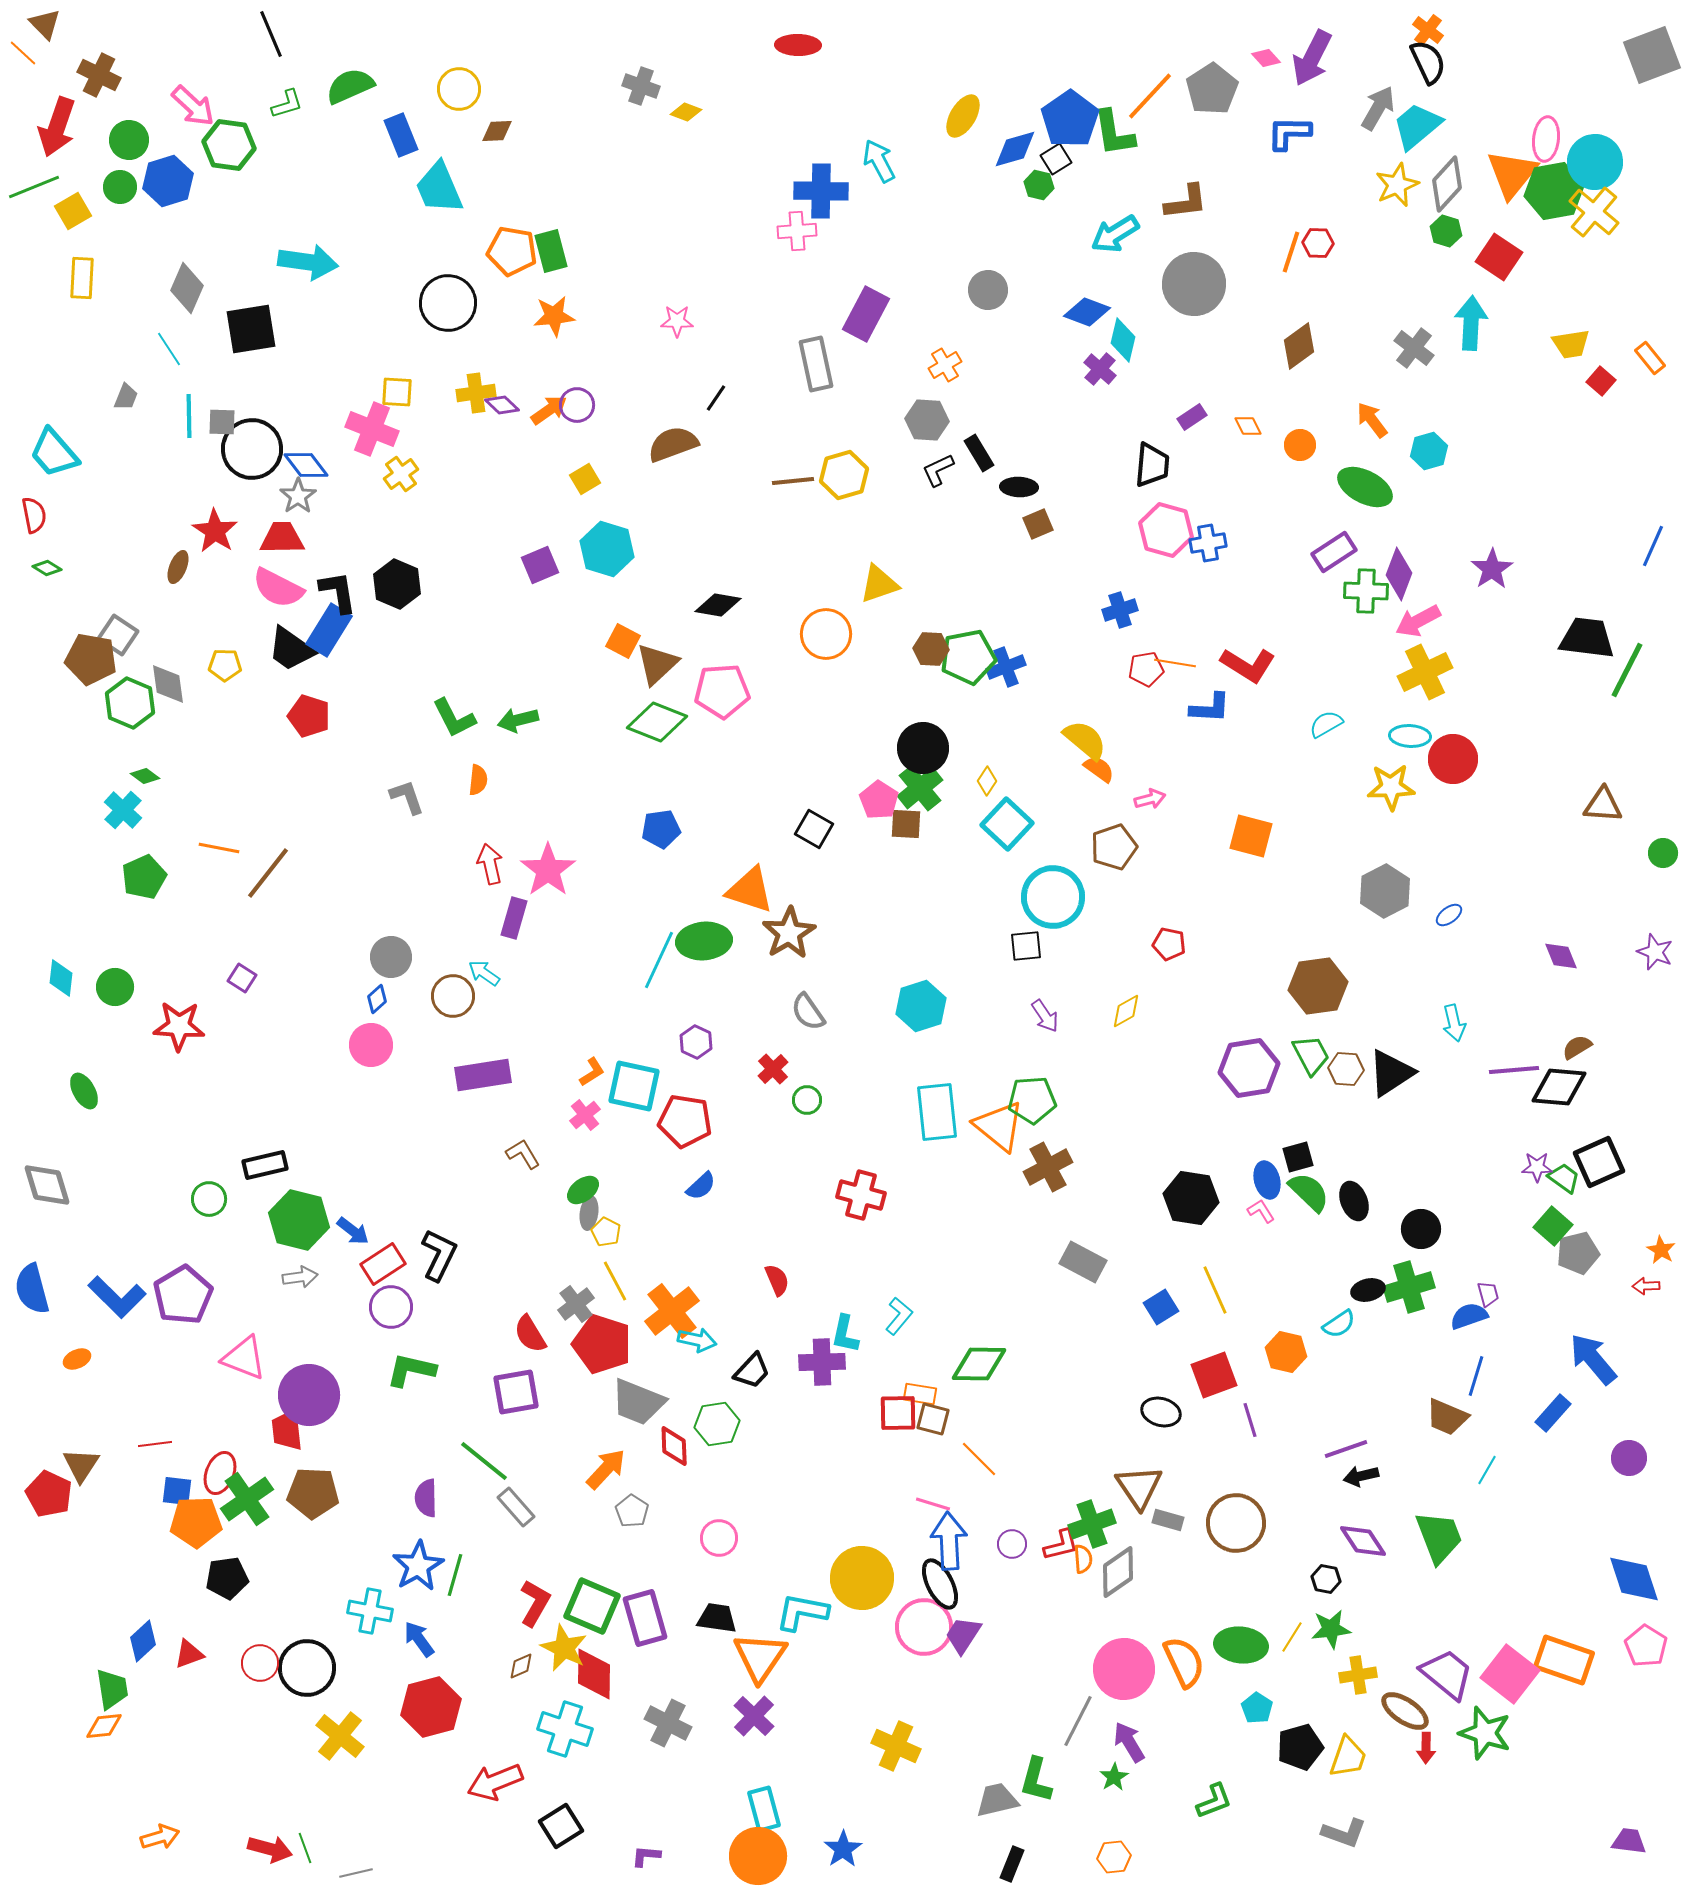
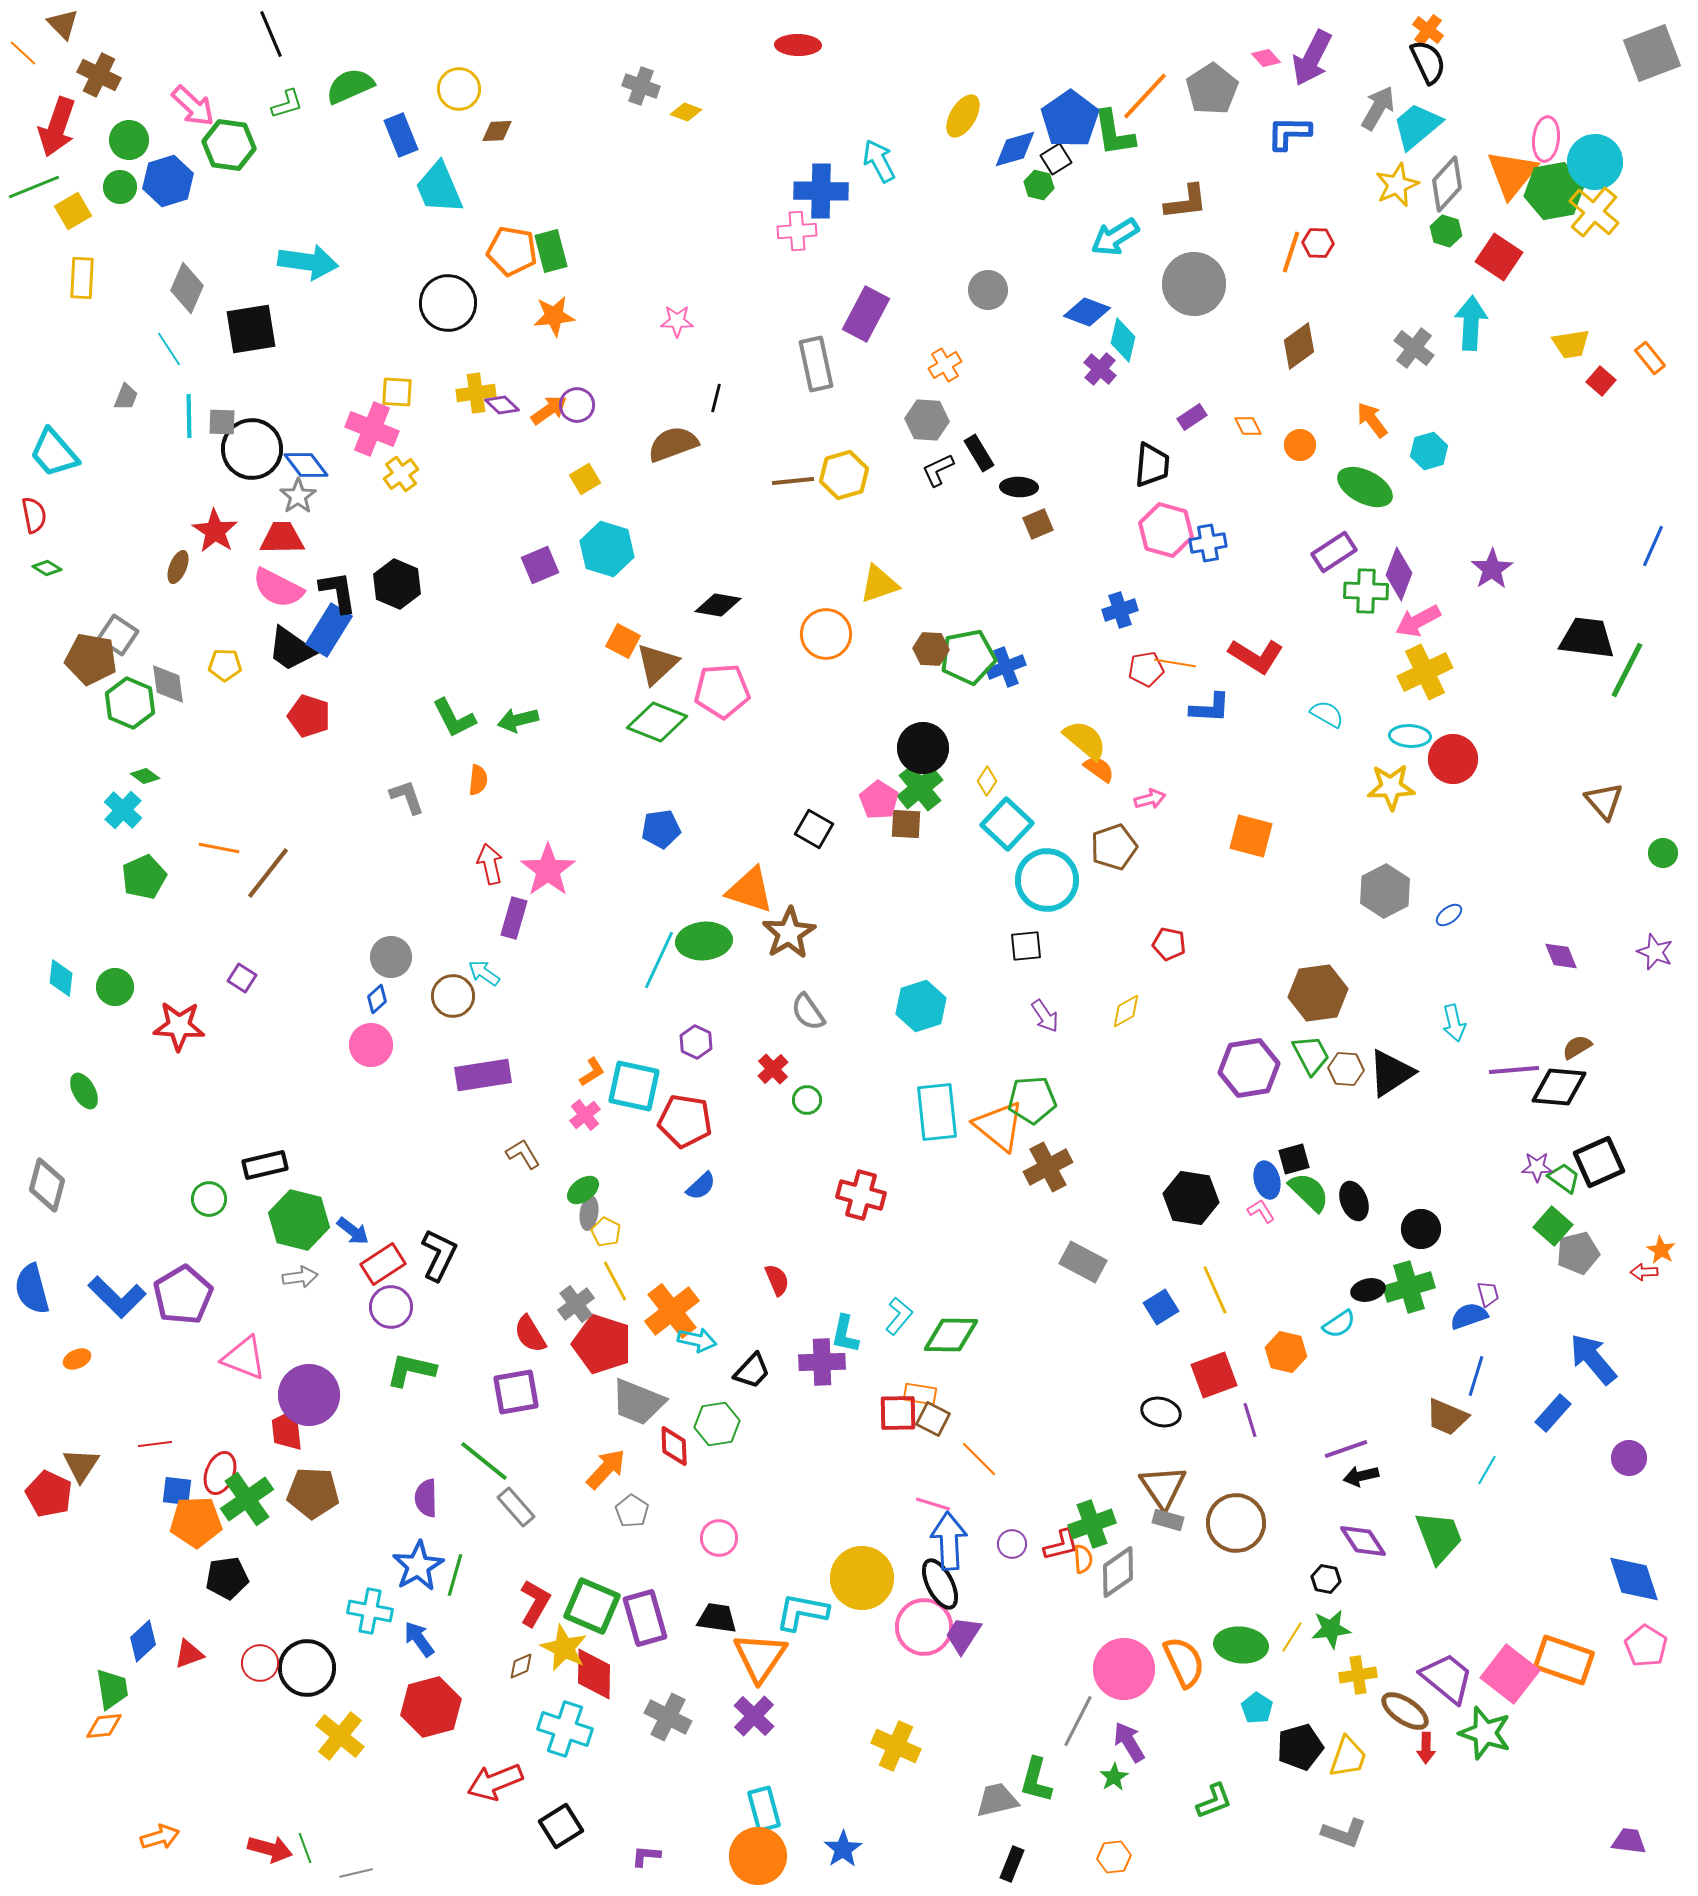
brown triangle at (45, 24): moved 18 px right
gray square at (1652, 55): moved 2 px up
orange line at (1150, 96): moved 5 px left
cyan arrow at (1115, 234): moved 3 px down
black line at (716, 398): rotated 20 degrees counterclockwise
red L-shape at (1248, 665): moved 8 px right, 9 px up
cyan semicircle at (1326, 724): moved 1 px right, 10 px up; rotated 60 degrees clockwise
brown triangle at (1603, 805): moved 1 px right, 4 px up; rotated 45 degrees clockwise
cyan circle at (1053, 897): moved 6 px left, 17 px up
brown hexagon at (1318, 986): moved 7 px down
black square at (1298, 1157): moved 4 px left, 2 px down
gray diamond at (47, 1185): rotated 32 degrees clockwise
red arrow at (1646, 1286): moved 2 px left, 14 px up
green diamond at (979, 1364): moved 28 px left, 29 px up
brown square at (933, 1419): rotated 12 degrees clockwise
brown triangle at (1139, 1487): moved 24 px right
purple trapezoid at (1447, 1674): moved 4 px down
gray cross at (668, 1723): moved 6 px up
